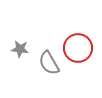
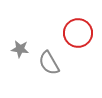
red circle: moved 15 px up
